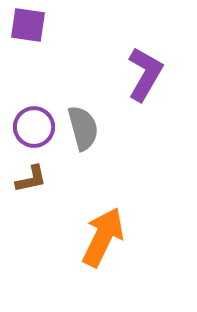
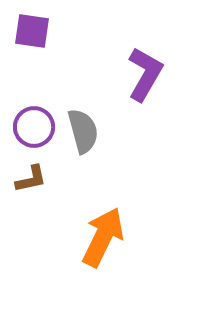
purple square: moved 4 px right, 6 px down
gray semicircle: moved 3 px down
